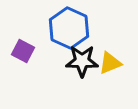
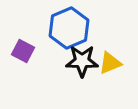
blue hexagon: rotated 12 degrees clockwise
